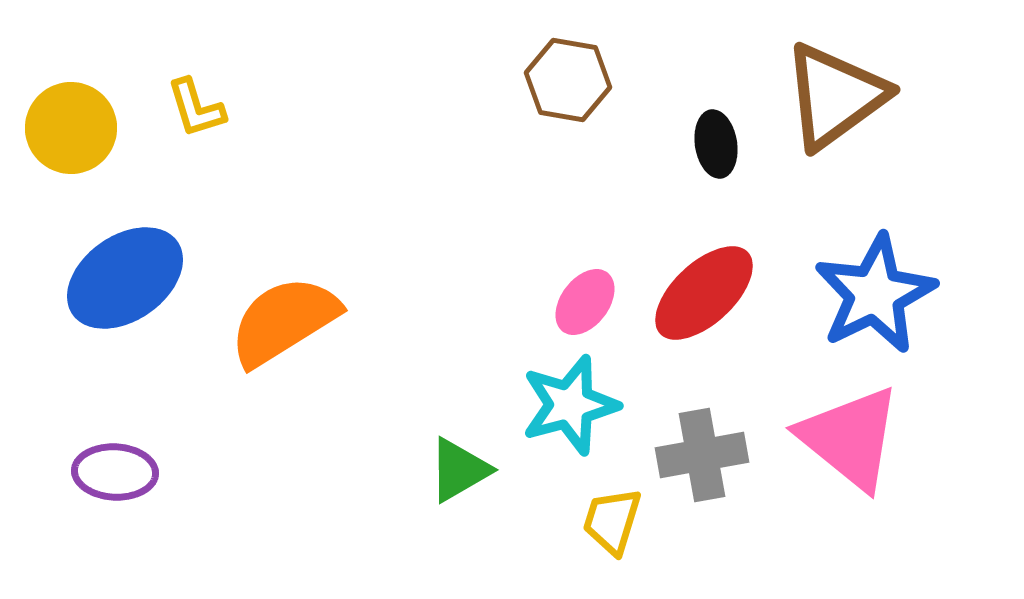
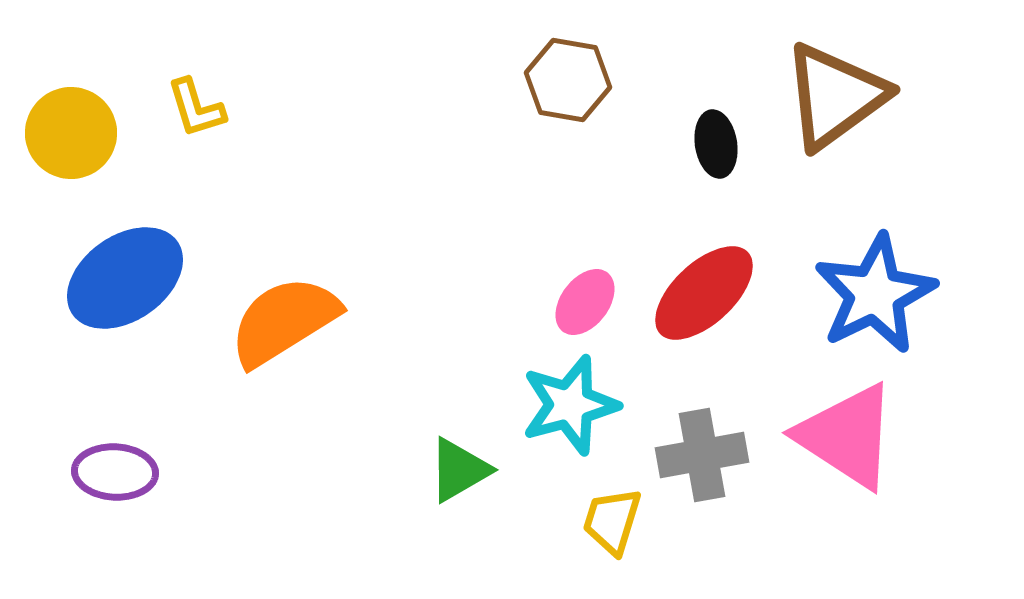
yellow circle: moved 5 px down
pink triangle: moved 3 px left, 2 px up; rotated 6 degrees counterclockwise
